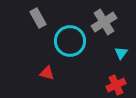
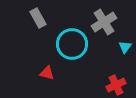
cyan circle: moved 2 px right, 3 px down
cyan triangle: moved 4 px right, 6 px up
